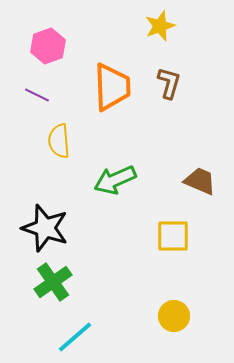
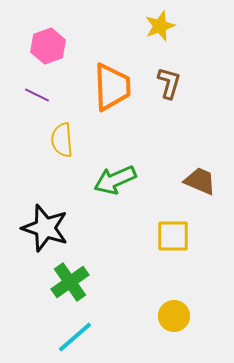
yellow semicircle: moved 3 px right, 1 px up
green cross: moved 17 px right
